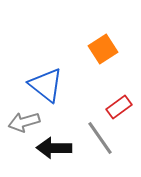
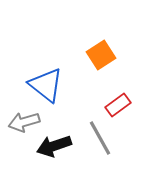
orange square: moved 2 px left, 6 px down
red rectangle: moved 1 px left, 2 px up
gray line: rotated 6 degrees clockwise
black arrow: moved 2 px up; rotated 20 degrees counterclockwise
